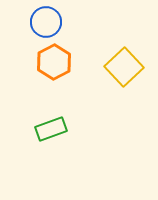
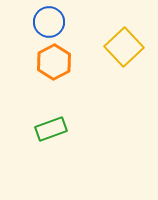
blue circle: moved 3 px right
yellow square: moved 20 px up
